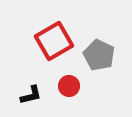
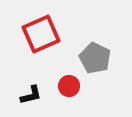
red square: moved 13 px left, 7 px up; rotated 6 degrees clockwise
gray pentagon: moved 4 px left, 3 px down
